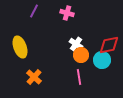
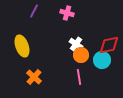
yellow ellipse: moved 2 px right, 1 px up
